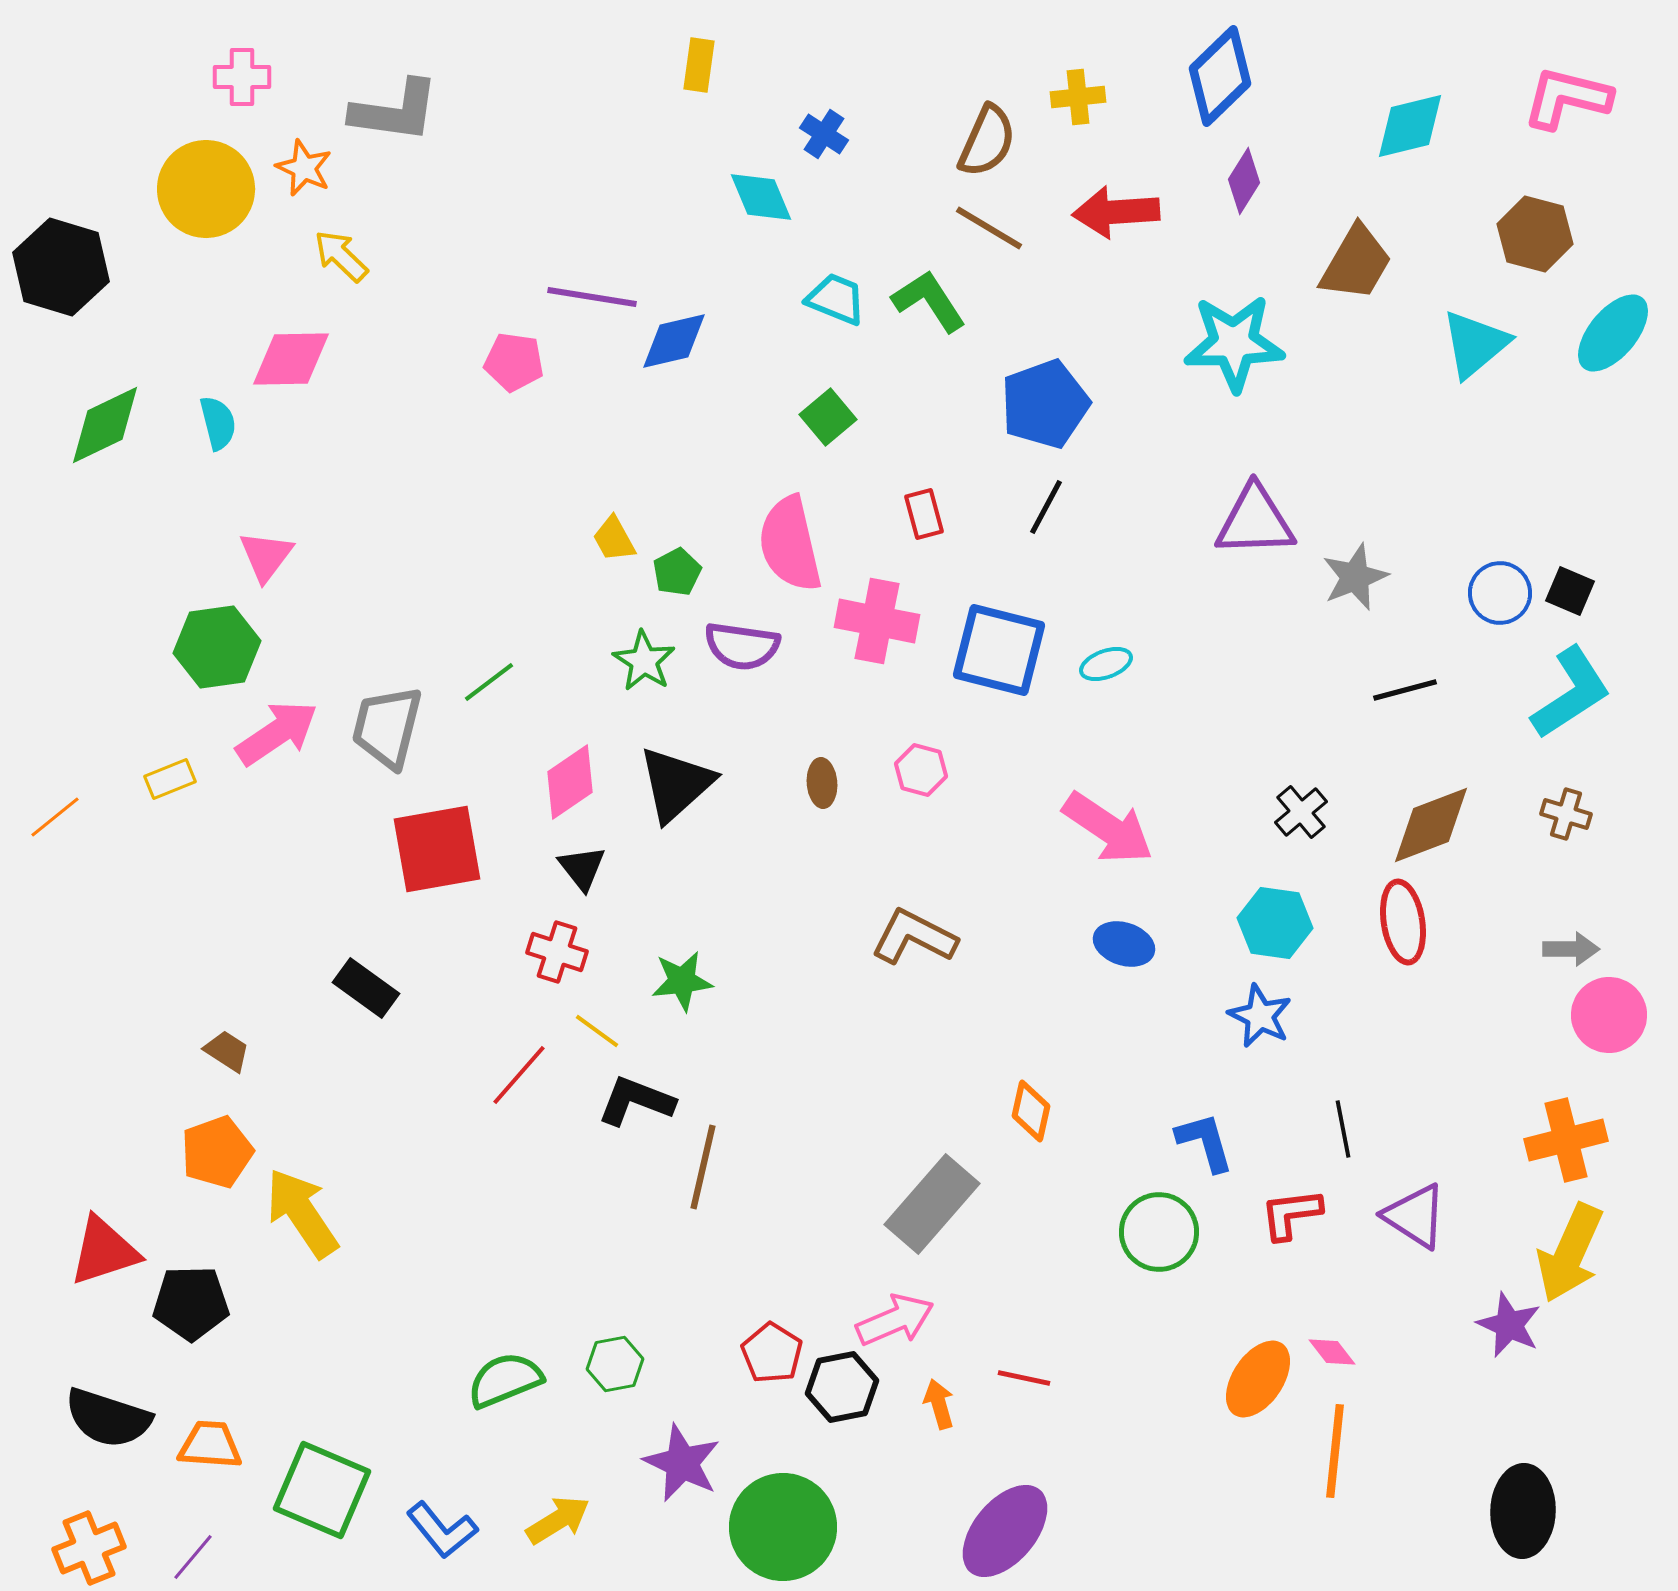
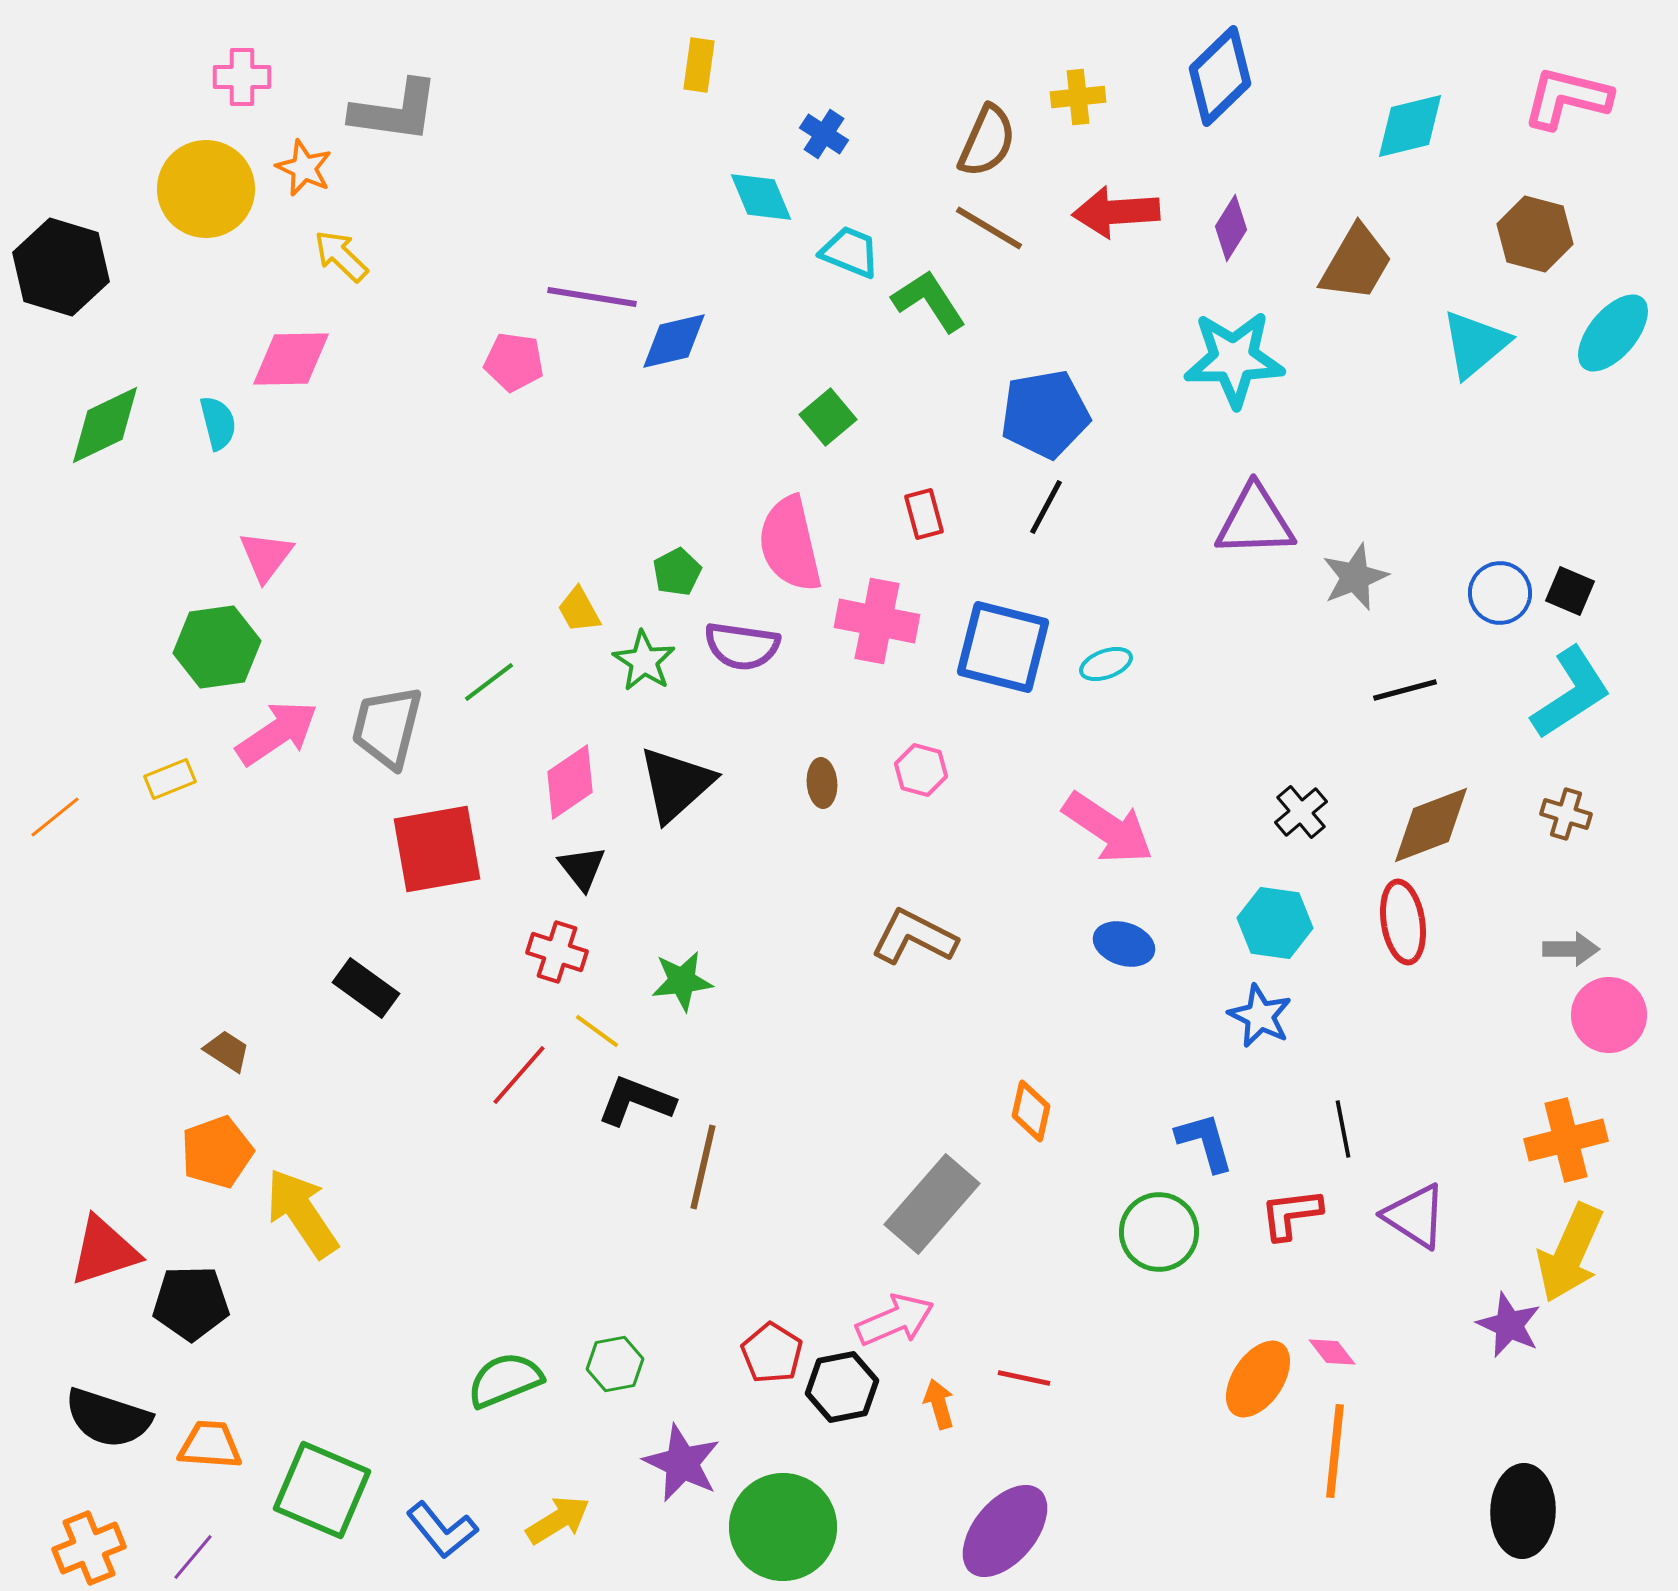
purple diamond at (1244, 181): moved 13 px left, 47 px down
cyan trapezoid at (836, 299): moved 14 px right, 47 px up
cyan star at (1234, 343): moved 16 px down
blue pentagon at (1045, 404): moved 10 px down; rotated 10 degrees clockwise
yellow trapezoid at (614, 539): moved 35 px left, 71 px down
blue square at (999, 650): moved 4 px right, 3 px up
